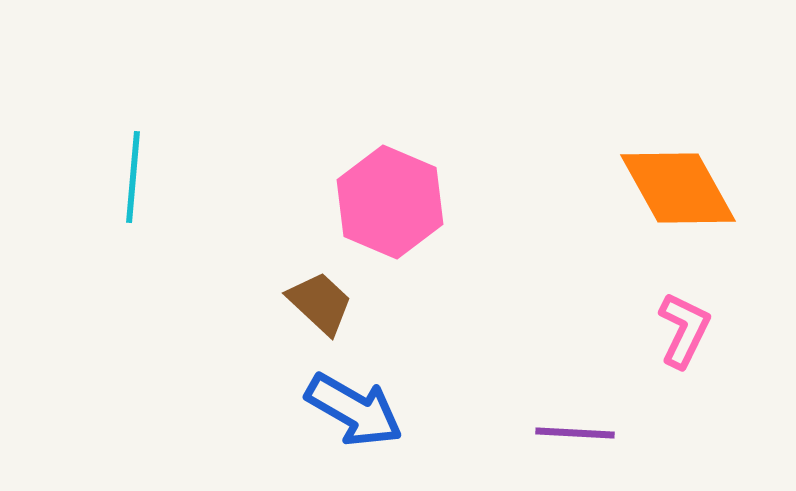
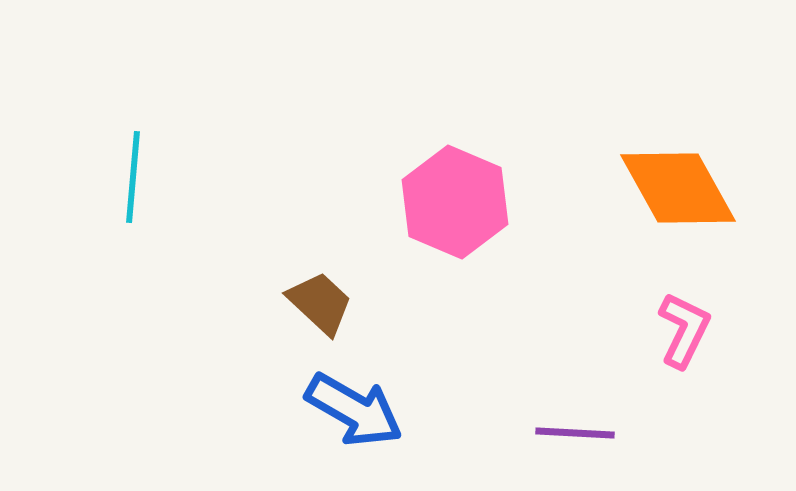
pink hexagon: moved 65 px right
